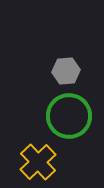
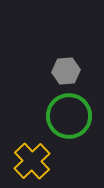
yellow cross: moved 6 px left, 1 px up
